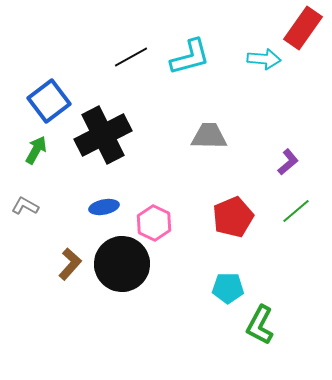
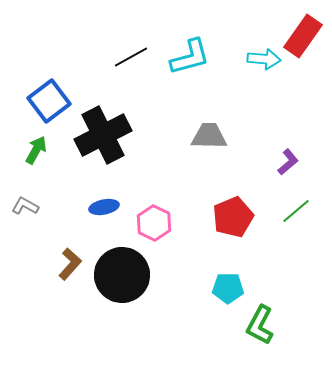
red rectangle: moved 8 px down
black circle: moved 11 px down
